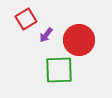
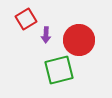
purple arrow: rotated 35 degrees counterclockwise
green square: rotated 12 degrees counterclockwise
